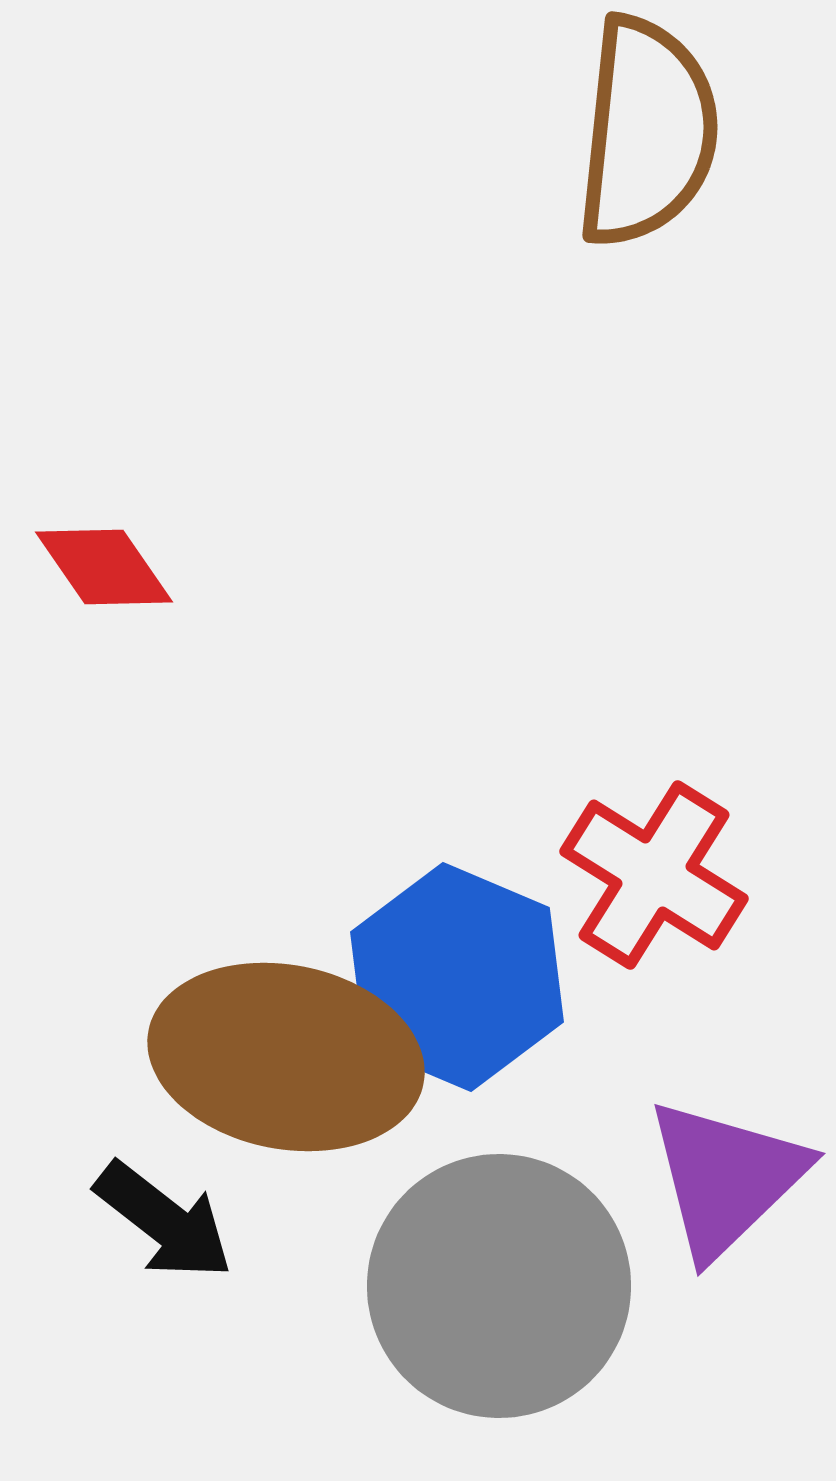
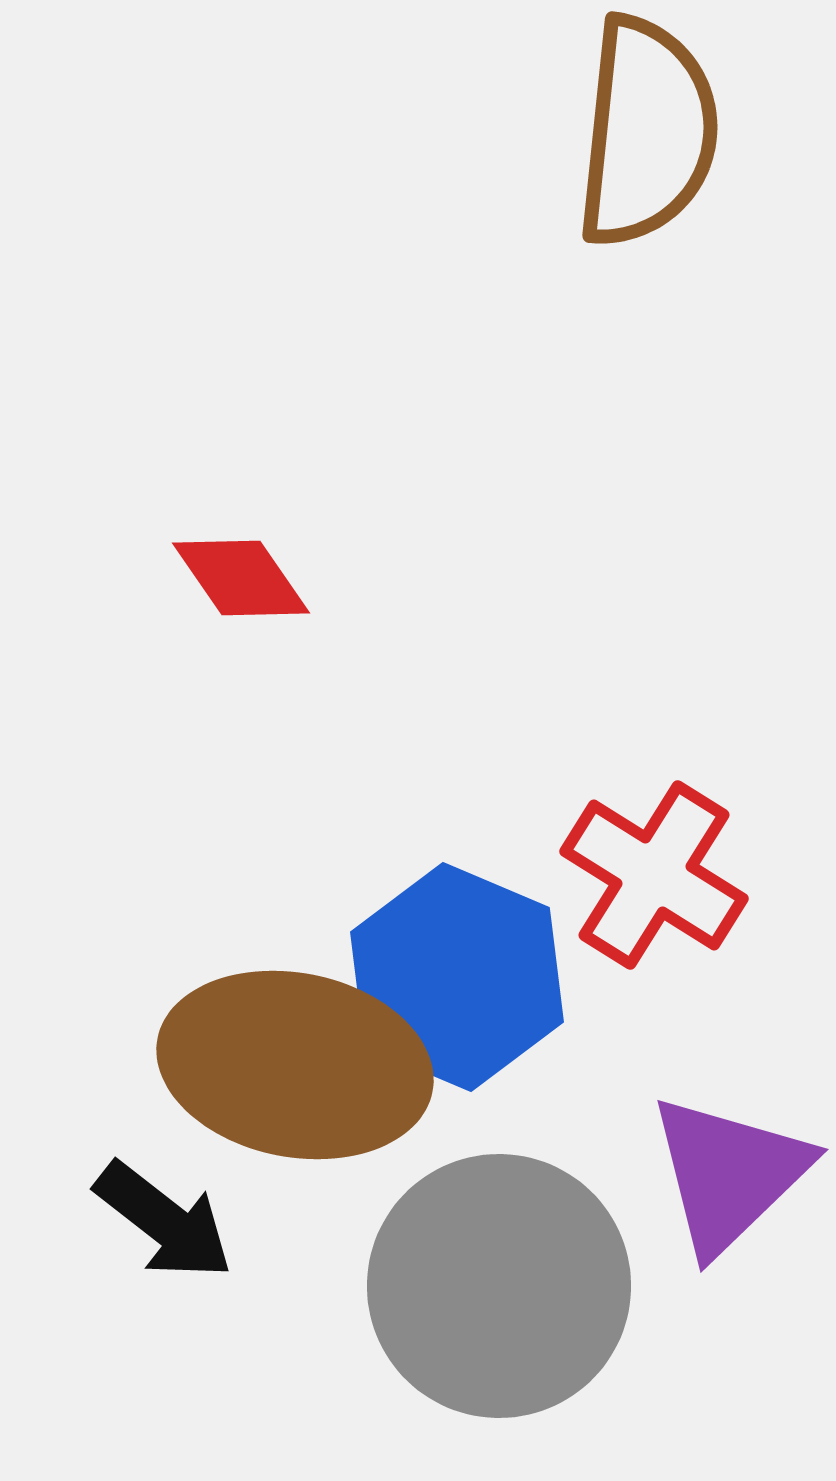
red diamond: moved 137 px right, 11 px down
brown ellipse: moved 9 px right, 8 px down
purple triangle: moved 3 px right, 4 px up
